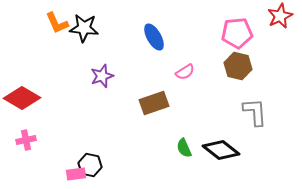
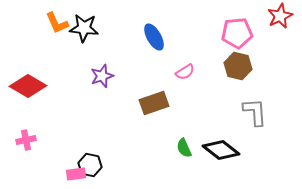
red diamond: moved 6 px right, 12 px up
